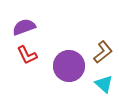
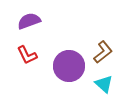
purple semicircle: moved 5 px right, 6 px up
